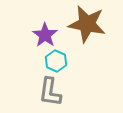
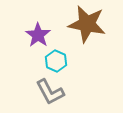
purple star: moved 7 px left
gray L-shape: rotated 36 degrees counterclockwise
